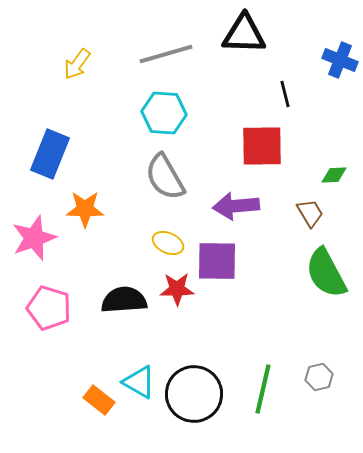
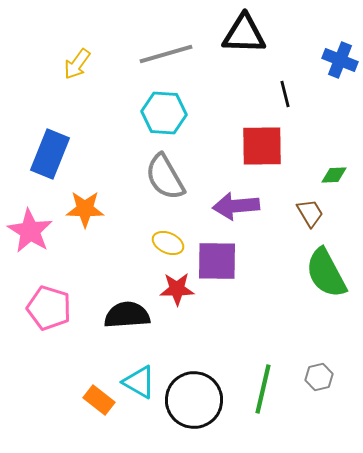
pink star: moved 4 px left, 7 px up; rotated 21 degrees counterclockwise
black semicircle: moved 3 px right, 15 px down
black circle: moved 6 px down
